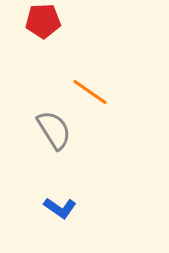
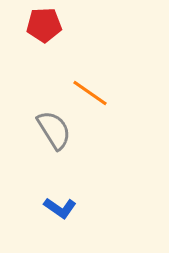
red pentagon: moved 1 px right, 4 px down
orange line: moved 1 px down
